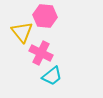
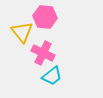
pink hexagon: moved 1 px down
pink cross: moved 2 px right
